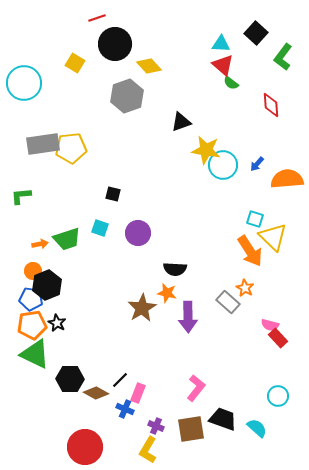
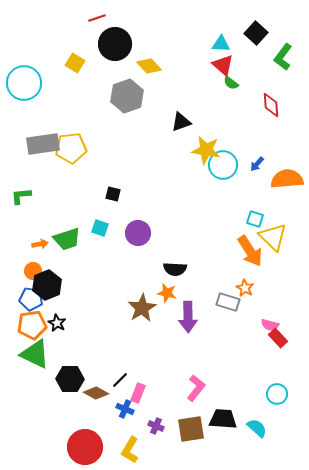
gray rectangle at (228, 302): rotated 25 degrees counterclockwise
cyan circle at (278, 396): moved 1 px left, 2 px up
black trapezoid at (223, 419): rotated 16 degrees counterclockwise
yellow L-shape at (148, 450): moved 18 px left
